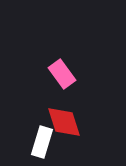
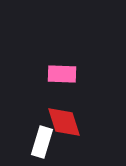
pink rectangle: rotated 52 degrees counterclockwise
